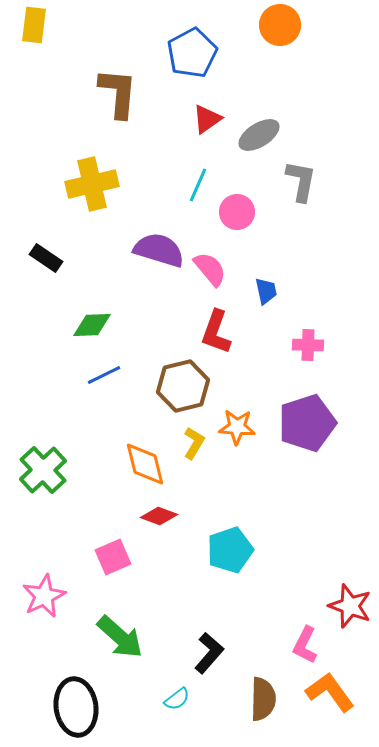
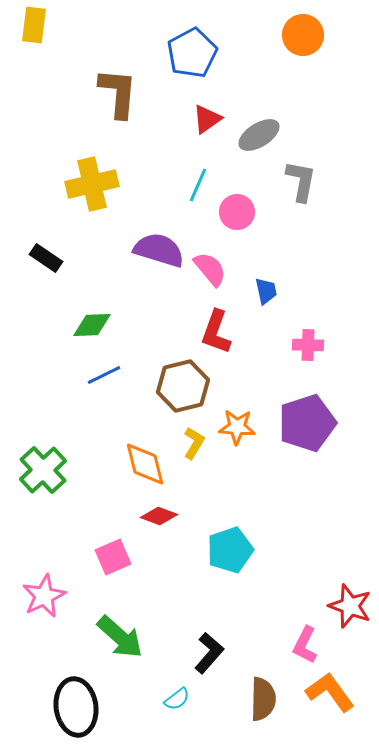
orange circle: moved 23 px right, 10 px down
